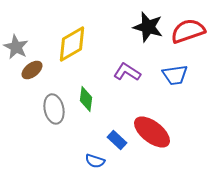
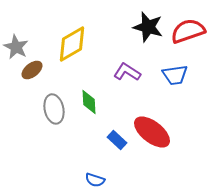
green diamond: moved 3 px right, 3 px down; rotated 10 degrees counterclockwise
blue semicircle: moved 19 px down
